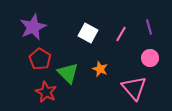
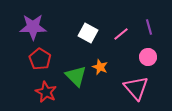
purple star: rotated 24 degrees clockwise
pink line: rotated 21 degrees clockwise
pink circle: moved 2 px left, 1 px up
orange star: moved 2 px up
green triangle: moved 8 px right, 3 px down
pink triangle: moved 2 px right
